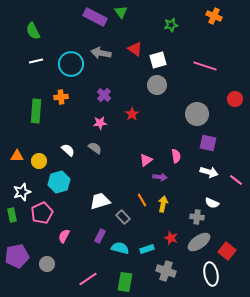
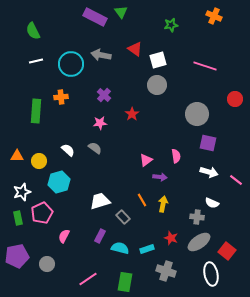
gray arrow at (101, 53): moved 2 px down
green rectangle at (12, 215): moved 6 px right, 3 px down
